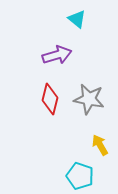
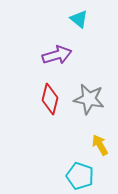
cyan triangle: moved 2 px right
